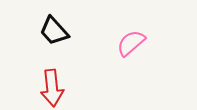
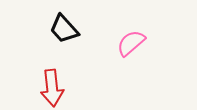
black trapezoid: moved 10 px right, 2 px up
